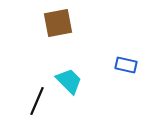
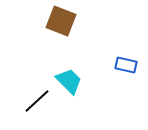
brown square: moved 3 px right, 2 px up; rotated 32 degrees clockwise
black line: rotated 24 degrees clockwise
